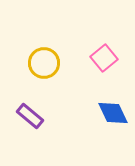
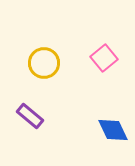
blue diamond: moved 17 px down
